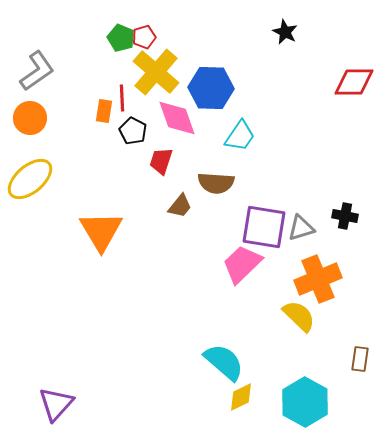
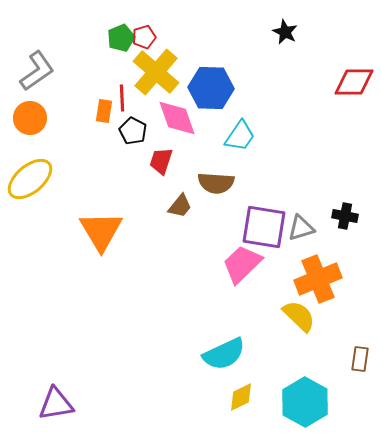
green pentagon: rotated 28 degrees clockwise
cyan semicircle: moved 8 px up; rotated 114 degrees clockwise
purple triangle: rotated 39 degrees clockwise
